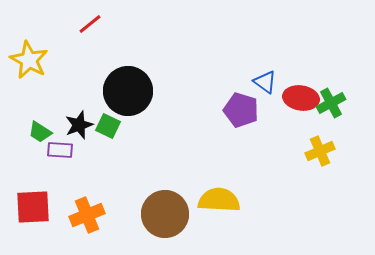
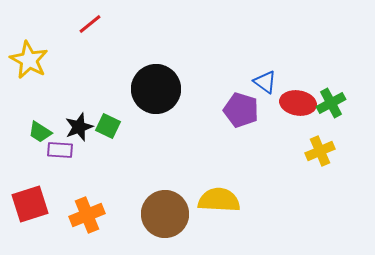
black circle: moved 28 px right, 2 px up
red ellipse: moved 3 px left, 5 px down
black star: moved 2 px down
red square: moved 3 px left, 3 px up; rotated 15 degrees counterclockwise
